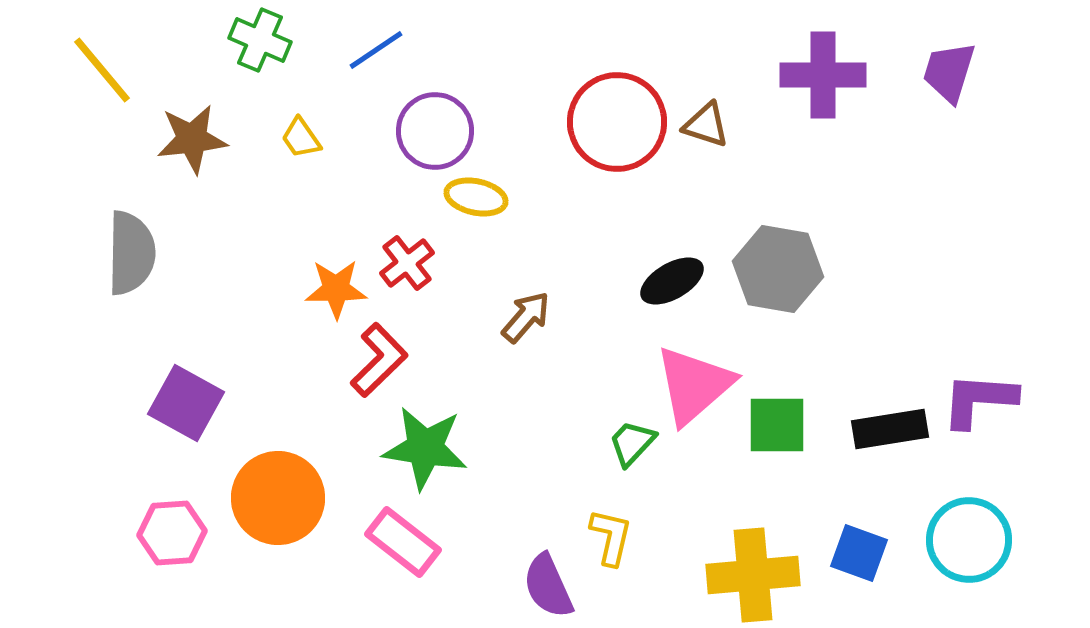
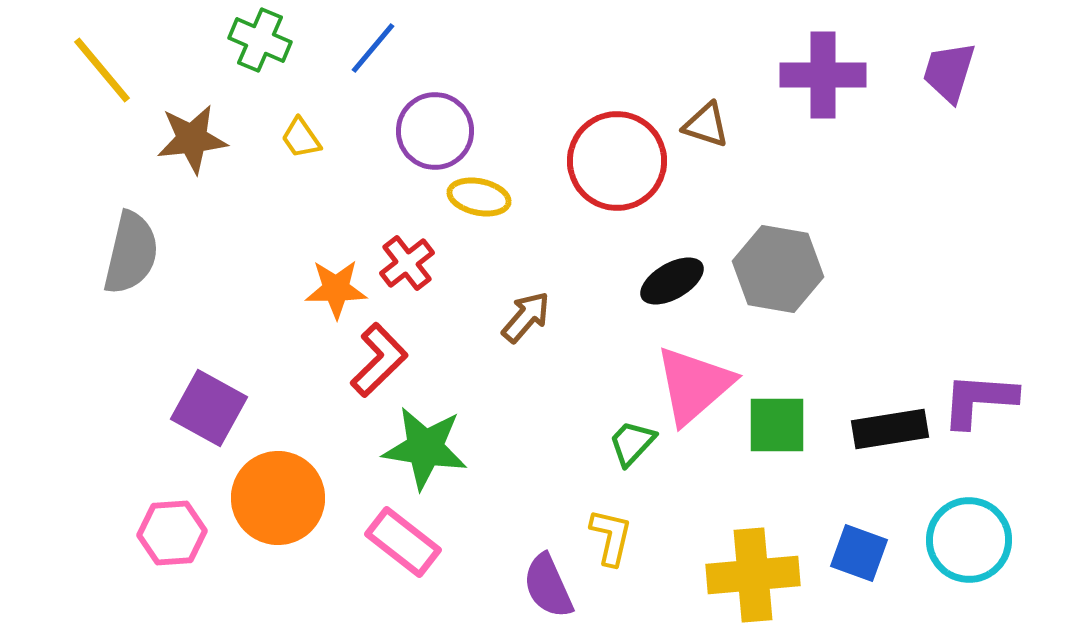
blue line: moved 3 px left, 2 px up; rotated 16 degrees counterclockwise
red circle: moved 39 px down
yellow ellipse: moved 3 px right
gray semicircle: rotated 12 degrees clockwise
purple square: moved 23 px right, 5 px down
